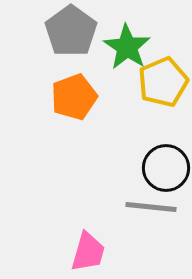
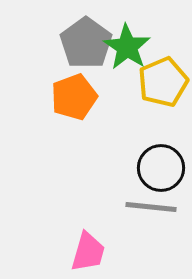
gray pentagon: moved 15 px right, 12 px down
black circle: moved 5 px left
